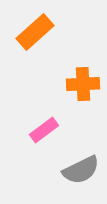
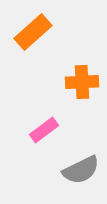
orange rectangle: moved 2 px left
orange cross: moved 1 px left, 2 px up
